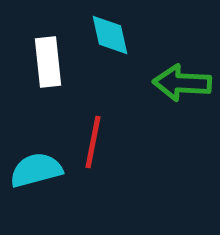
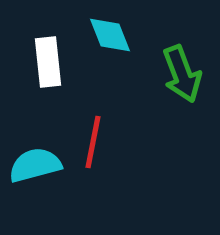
cyan diamond: rotated 9 degrees counterclockwise
green arrow: moved 9 px up; rotated 114 degrees counterclockwise
cyan semicircle: moved 1 px left, 5 px up
